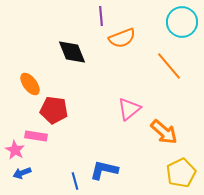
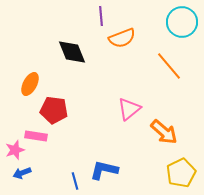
orange ellipse: rotated 65 degrees clockwise
pink star: rotated 24 degrees clockwise
